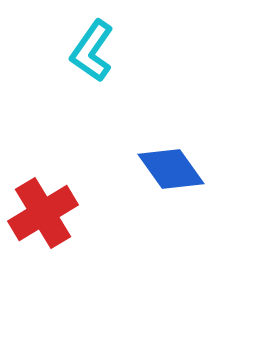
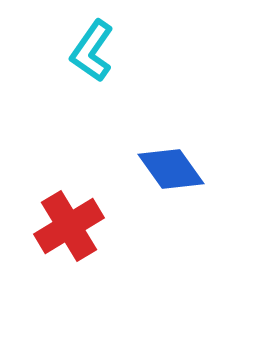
red cross: moved 26 px right, 13 px down
